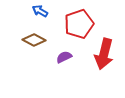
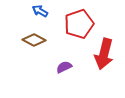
purple semicircle: moved 10 px down
